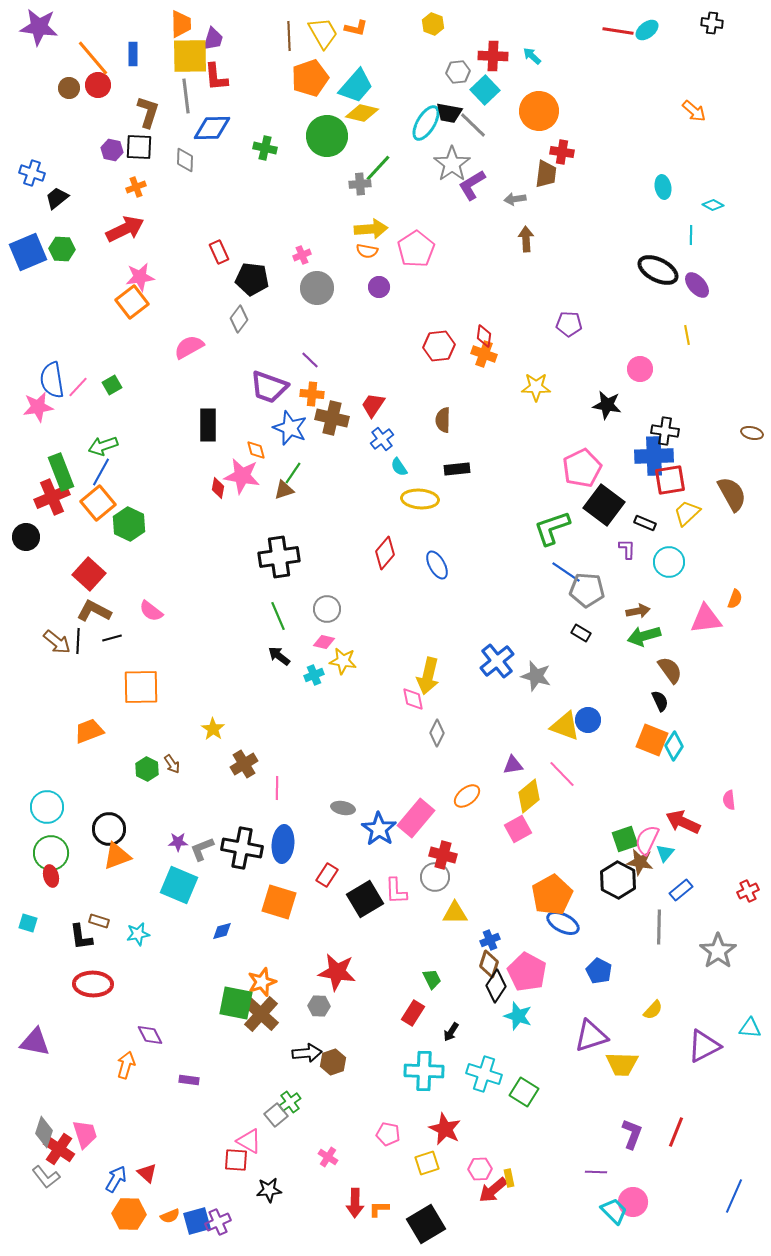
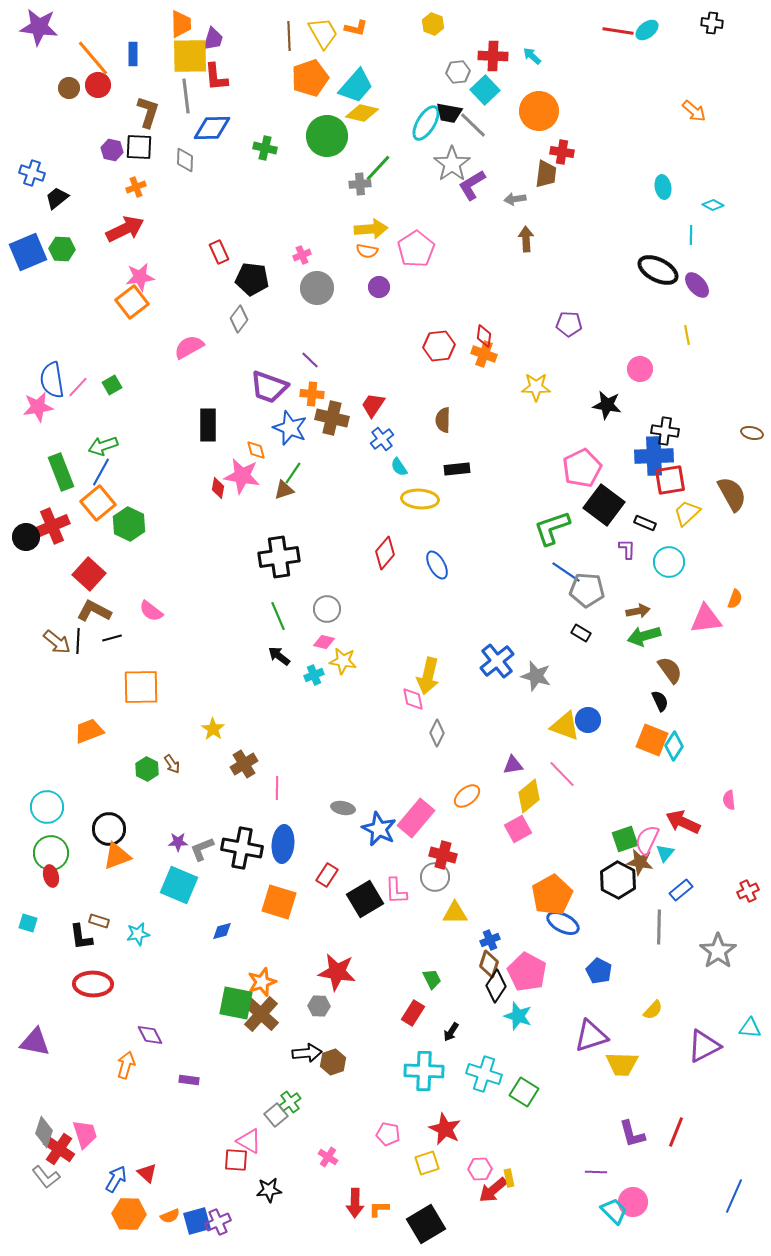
red cross at (52, 497): moved 29 px down
blue star at (379, 829): rotated 8 degrees counterclockwise
purple L-shape at (632, 1134): rotated 144 degrees clockwise
